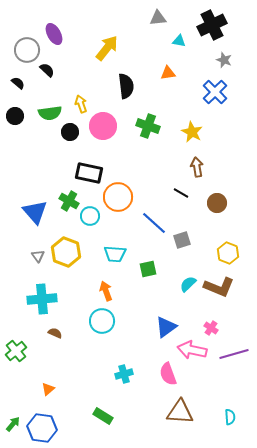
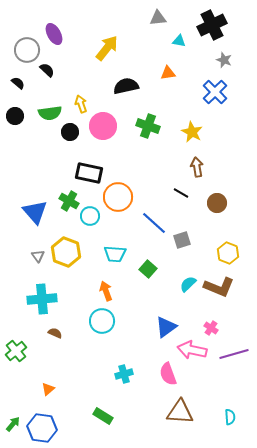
black semicircle at (126, 86): rotated 95 degrees counterclockwise
green square at (148, 269): rotated 36 degrees counterclockwise
